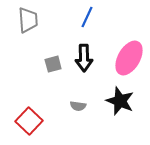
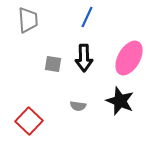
gray square: rotated 24 degrees clockwise
